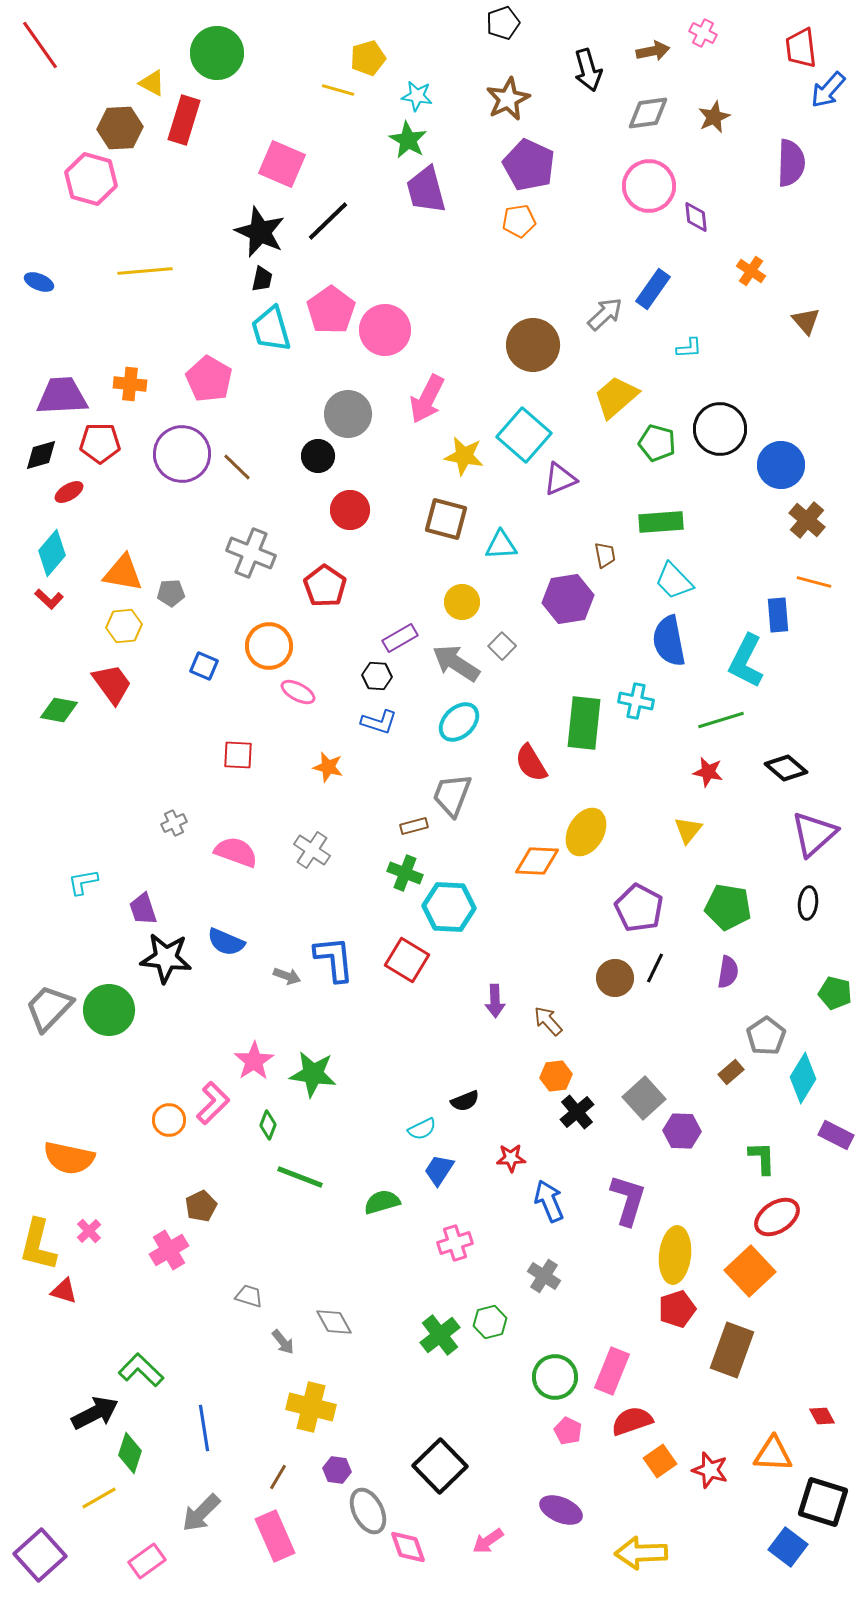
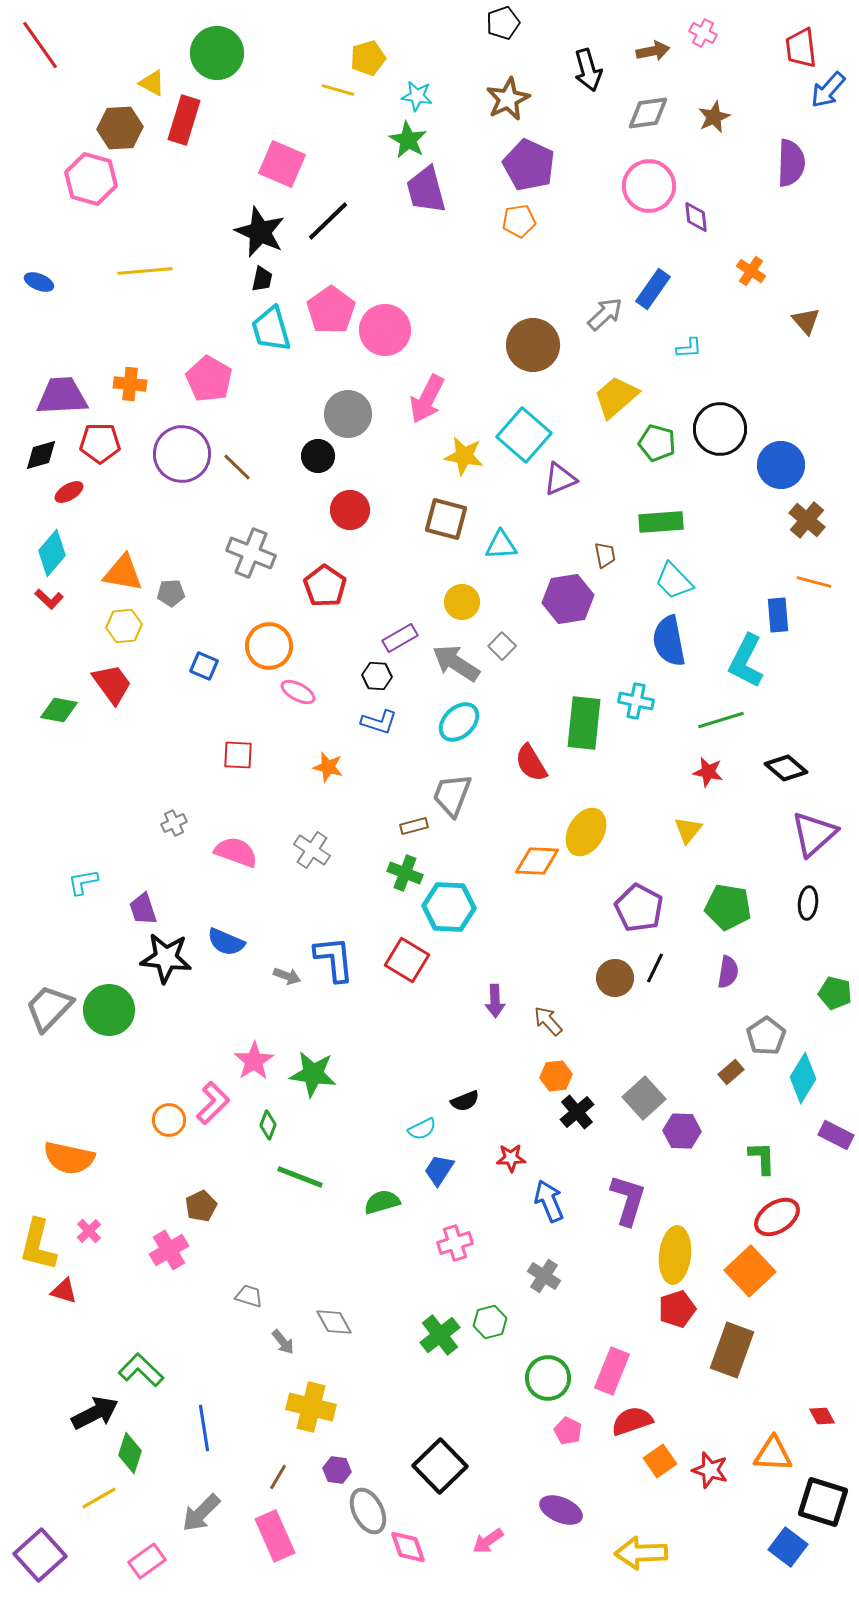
green circle at (555, 1377): moved 7 px left, 1 px down
